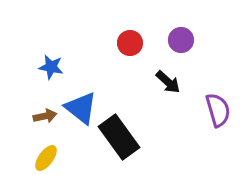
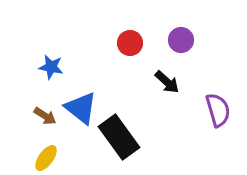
black arrow: moved 1 px left
brown arrow: rotated 45 degrees clockwise
